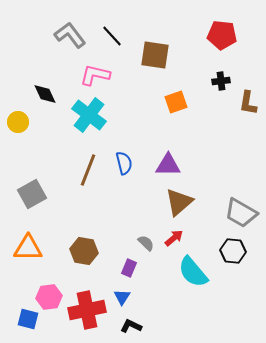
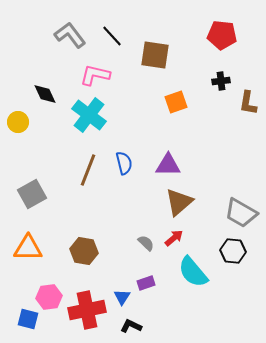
purple rectangle: moved 17 px right, 15 px down; rotated 48 degrees clockwise
